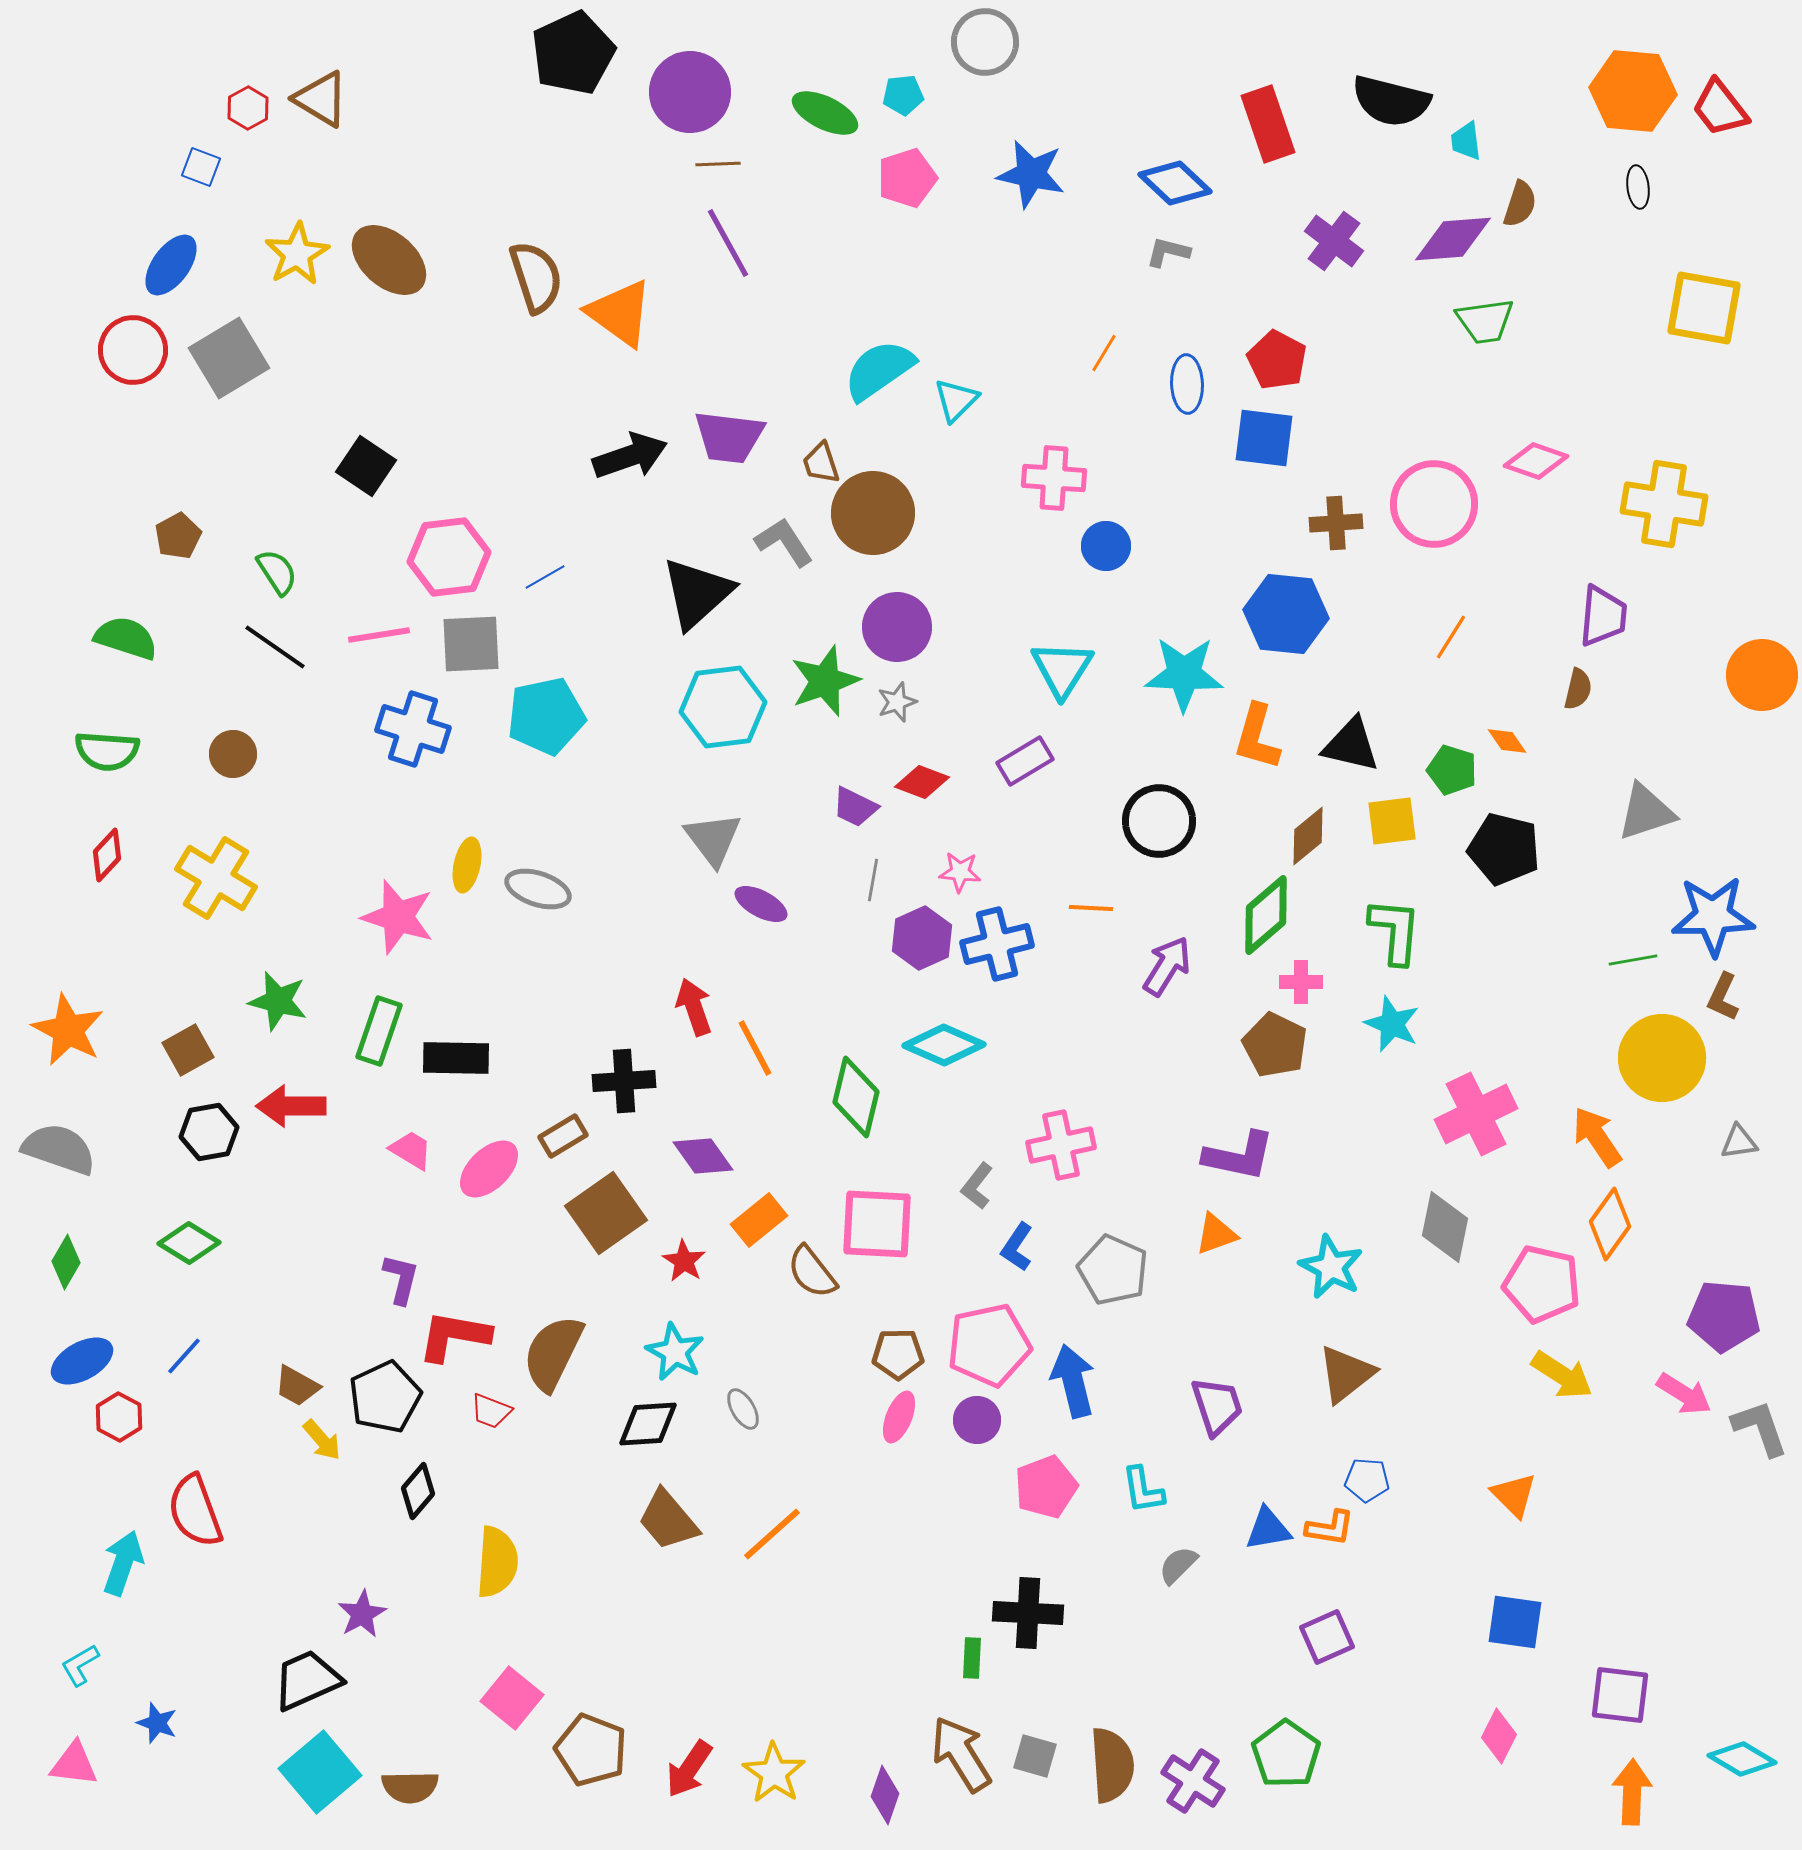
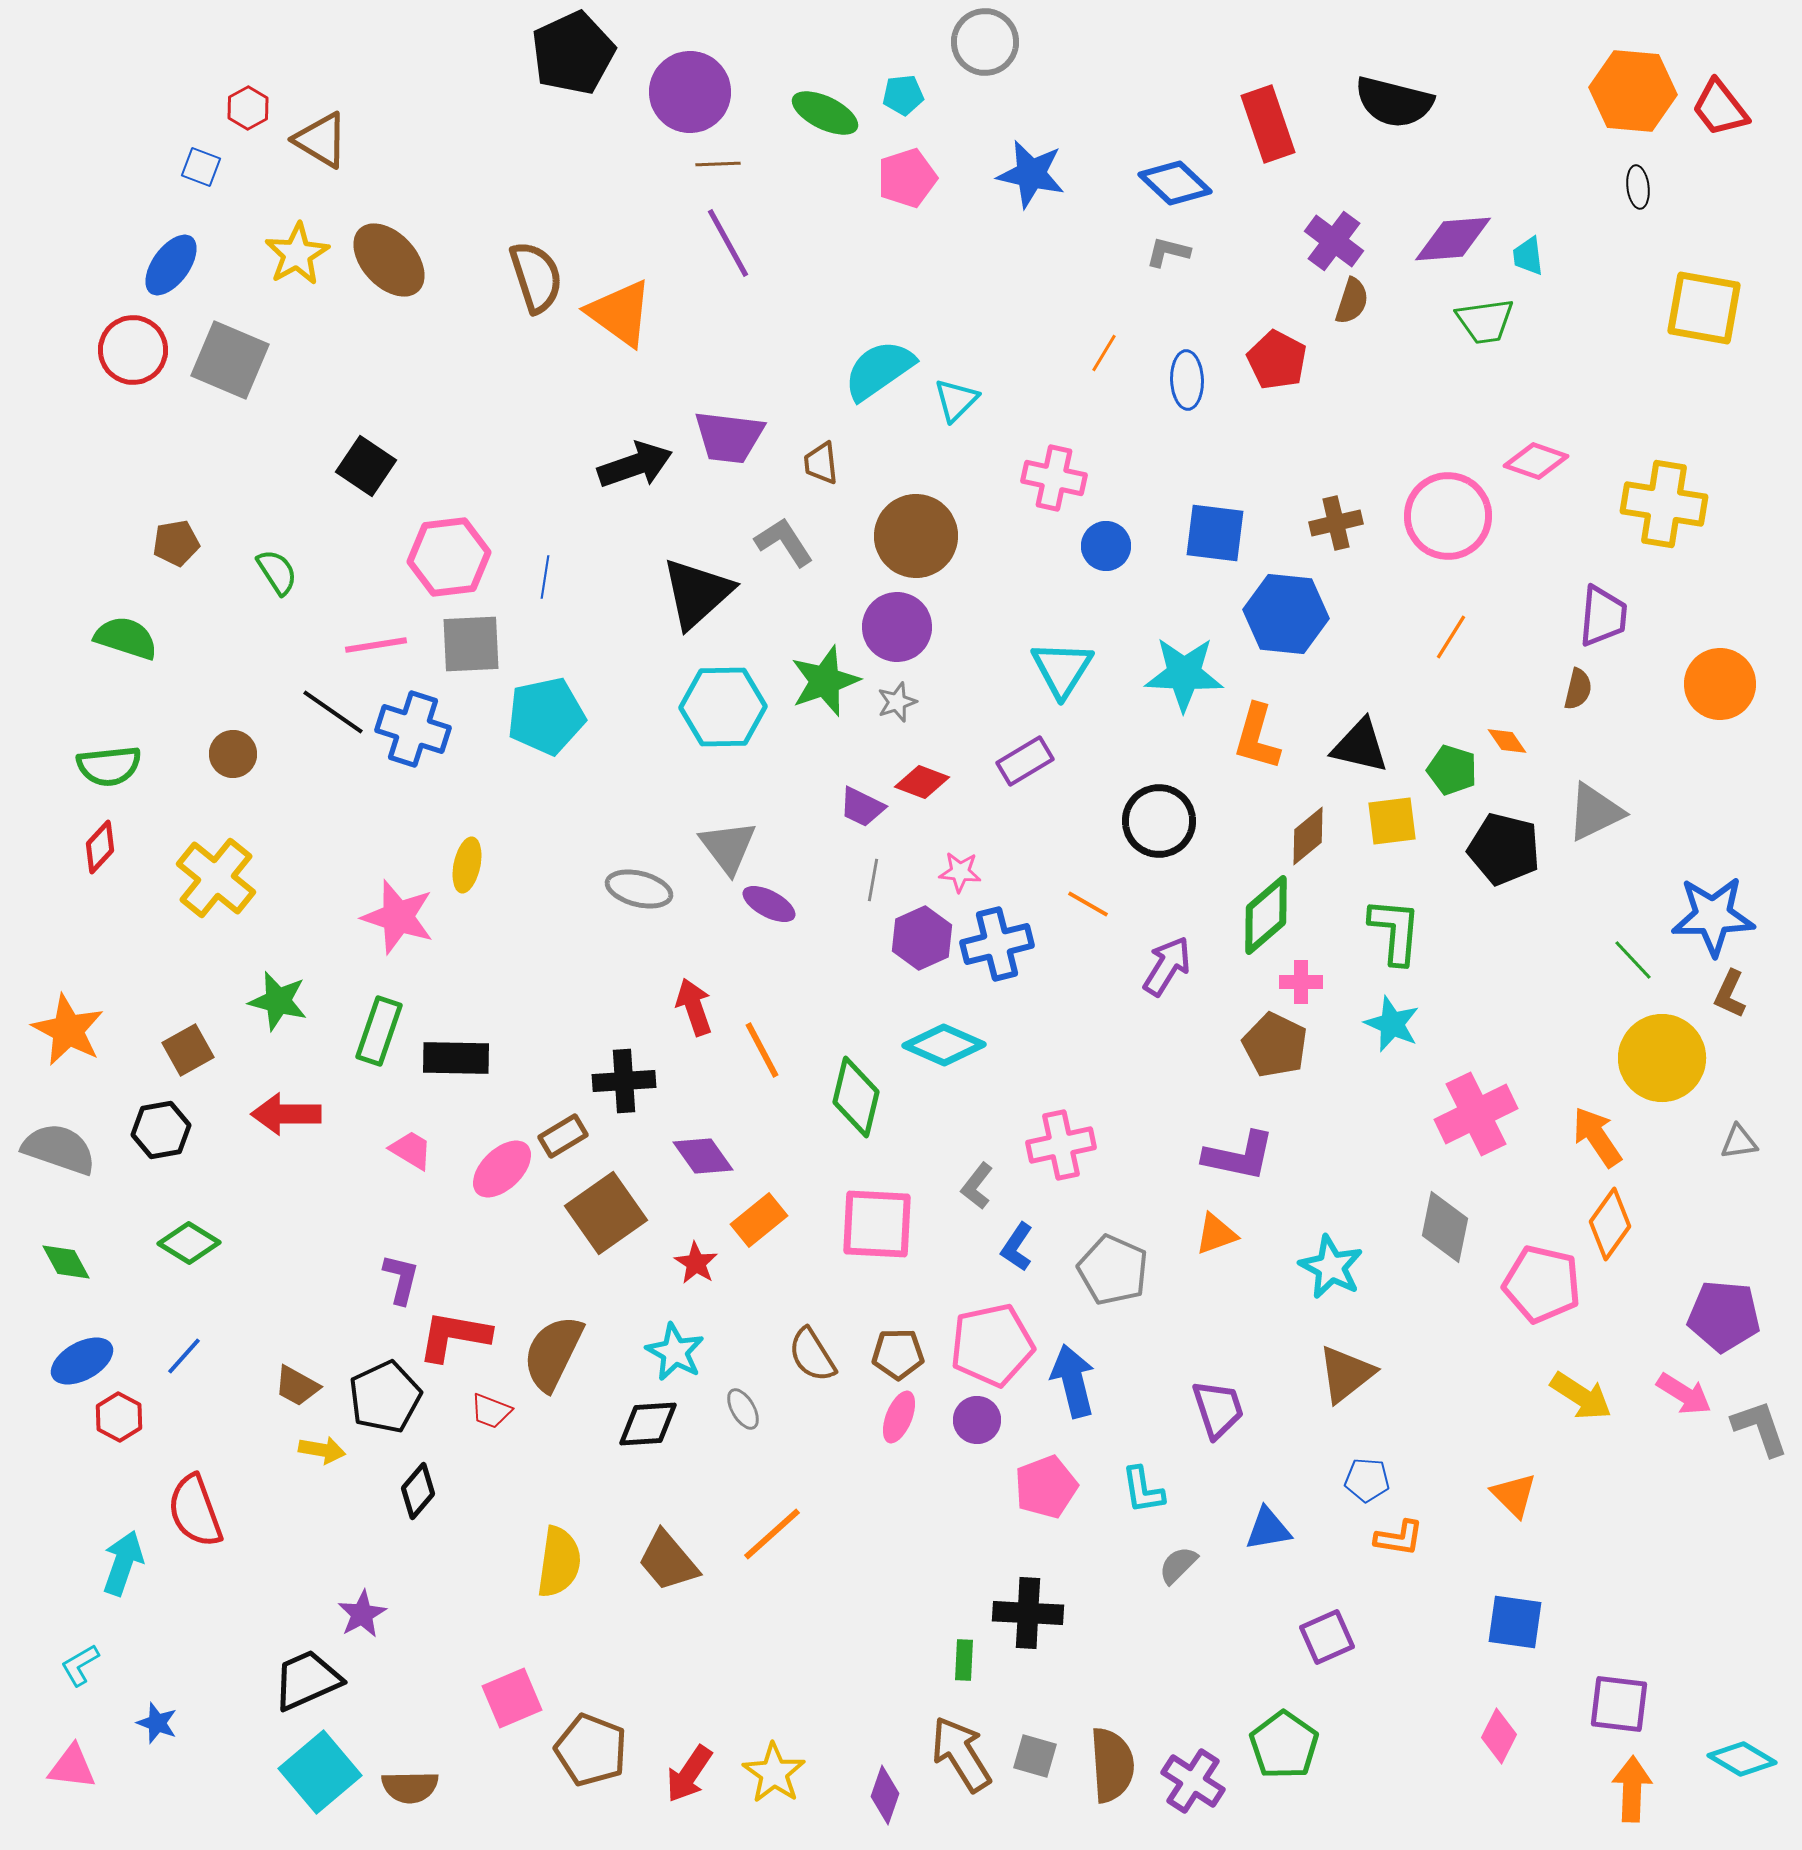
brown triangle at (321, 99): moved 41 px down
black semicircle at (1391, 101): moved 3 px right, 1 px down
cyan trapezoid at (1466, 141): moved 62 px right, 115 px down
brown semicircle at (1520, 204): moved 168 px left, 97 px down
brown ellipse at (389, 260): rotated 6 degrees clockwise
gray square at (229, 358): moved 1 px right, 2 px down; rotated 36 degrees counterclockwise
blue ellipse at (1187, 384): moved 4 px up
blue square at (1264, 438): moved 49 px left, 95 px down
black arrow at (630, 456): moved 5 px right, 9 px down
brown trapezoid at (821, 463): rotated 12 degrees clockwise
pink cross at (1054, 478): rotated 8 degrees clockwise
pink circle at (1434, 504): moved 14 px right, 12 px down
brown circle at (873, 513): moved 43 px right, 23 px down
brown cross at (1336, 523): rotated 9 degrees counterclockwise
brown pentagon at (178, 536): moved 2 px left, 7 px down; rotated 18 degrees clockwise
blue line at (545, 577): rotated 51 degrees counterclockwise
pink line at (379, 635): moved 3 px left, 10 px down
black line at (275, 647): moved 58 px right, 65 px down
orange circle at (1762, 675): moved 42 px left, 9 px down
cyan hexagon at (723, 707): rotated 6 degrees clockwise
black triangle at (1351, 745): moved 9 px right, 1 px down
green semicircle at (107, 751): moved 2 px right, 15 px down; rotated 10 degrees counterclockwise
purple trapezoid at (855, 807): moved 7 px right
gray triangle at (1646, 812): moved 51 px left; rotated 8 degrees counterclockwise
gray triangle at (713, 839): moved 15 px right, 8 px down
red diamond at (107, 855): moved 7 px left, 8 px up
yellow cross at (216, 878): rotated 8 degrees clockwise
gray ellipse at (538, 889): moved 101 px right; rotated 4 degrees counterclockwise
purple ellipse at (761, 904): moved 8 px right
orange line at (1091, 908): moved 3 px left, 4 px up; rotated 27 degrees clockwise
green line at (1633, 960): rotated 57 degrees clockwise
brown L-shape at (1723, 997): moved 7 px right, 3 px up
orange line at (755, 1048): moved 7 px right, 2 px down
red arrow at (291, 1106): moved 5 px left, 8 px down
black hexagon at (209, 1132): moved 48 px left, 2 px up
pink ellipse at (489, 1169): moved 13 px right
red star at (684, 1261): moved 12 px right, 2 px down
green diamond at (66, 1262): rotated 58 degrees counterclockwise
brown semicircle at (812, 1272): moved 83 px down; rotated 6 degrees clockwise
pink pentagon at (989, 1345): moved 3 px right
yellow arrow at (1562, 1375): moved 19 px right, 21 px down
purple trapezoid at (1217, 1406): moved 1 px right, 3 px down
yellow arrow at (322, 1440): moved 10 px down; rotated 39 degrees counterclockwise
brown trapezoid at (668, 1520): moved 41 px down
orange L-shape at (1330, 1528): moved 69 px right, 10 px down
yellow semicircle at (497, 1562): moved 62 px right; rotated 4 degrees clockwise
green rectangle at (972, 1658): moved 8 px left, 2 px down
purple square at (1620, 1695): moved 1 px left, 9 px down
pink square at (512, 1698): rotated 28 degrees clockwise
green pentagon at (1286, 1754): moved 2 px left, 9 px up
pink triangle at (74, 1764): moved 2 px left, 3 px down
red arrow at (689, 1769): moved 5 px down
orange arrow at (1632, 1792): moved 3 px up
